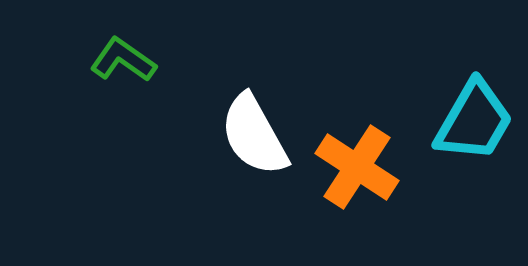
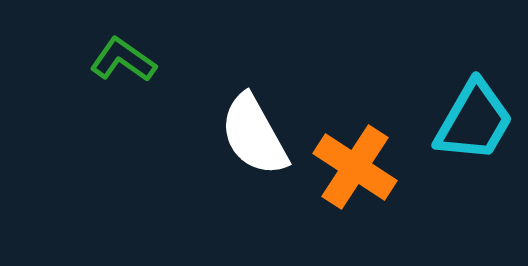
orange cross: moved 2 px left
